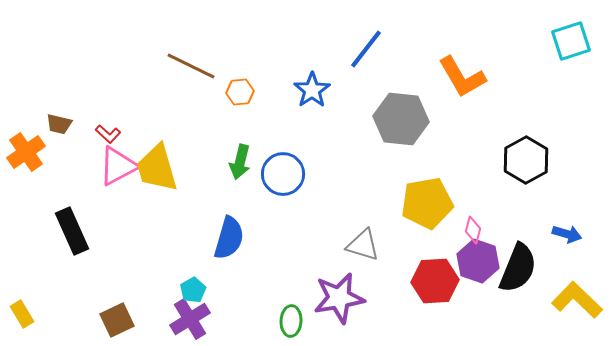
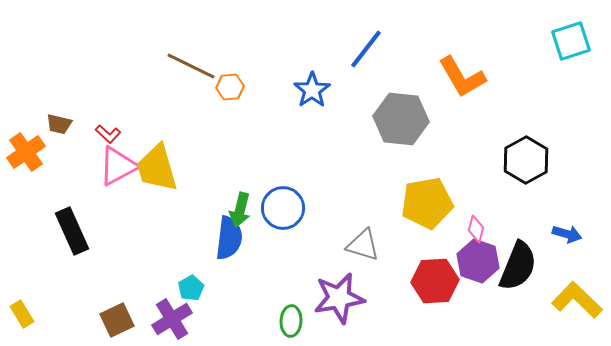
orange hexagon: moved 10 px left, 5 px up
green arrow: moved 48 px down
blue circle: moved 34 px down
pink diamond: moved 3 px right, 1 px up
blue semicircle: rotated 9 degrees counterclockwise
black semicircle: moved 2 px up
cyan pentagon: moved 2 px left, 2 px up
purple cross: moved 18 px left
